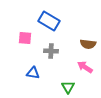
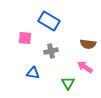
gray cross: rotated 16 degrees counterclockwise
green triangle: moved 4 px up
